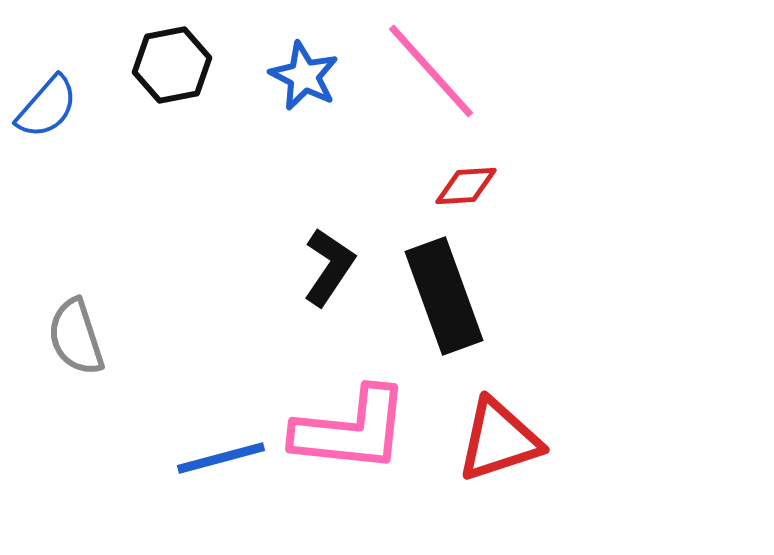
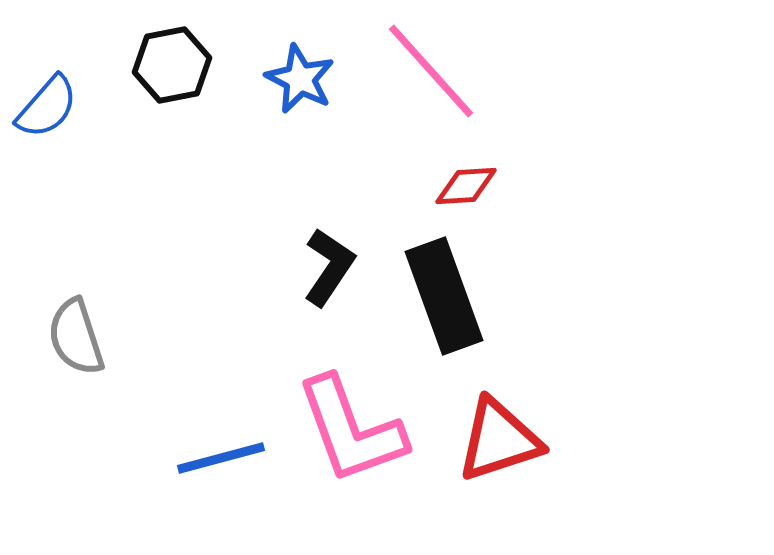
blue star: moved 4 px left, 3 px down
pink L-shape: rotated 64 degrees clockwise
